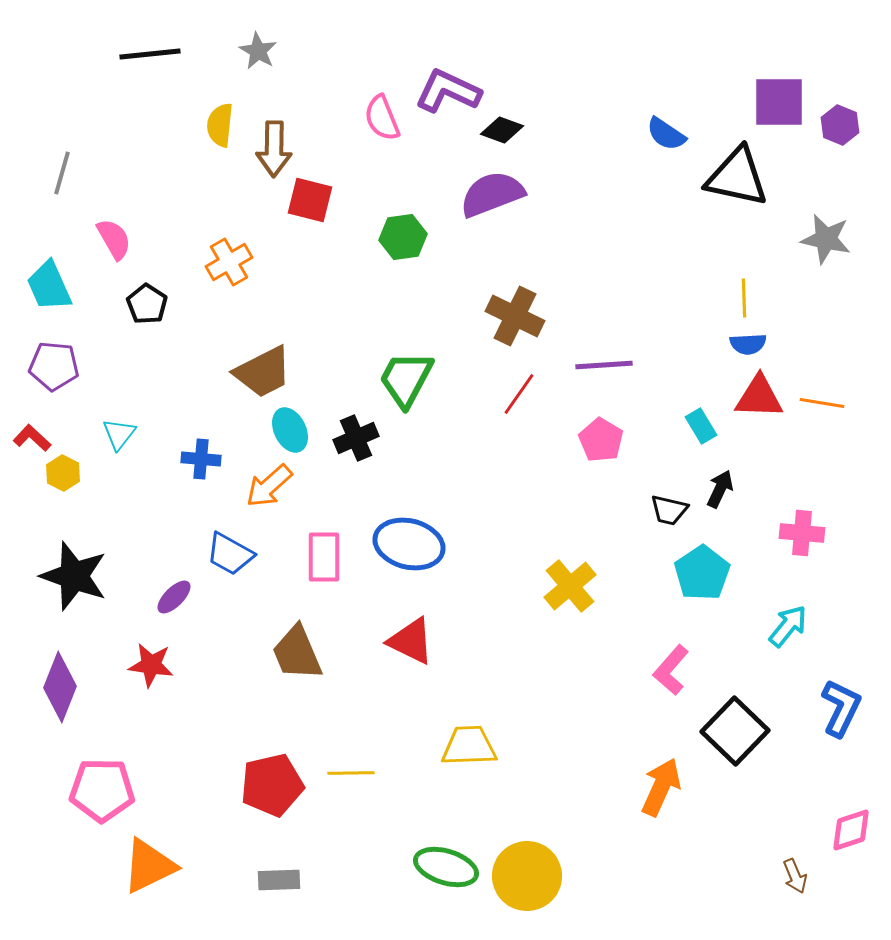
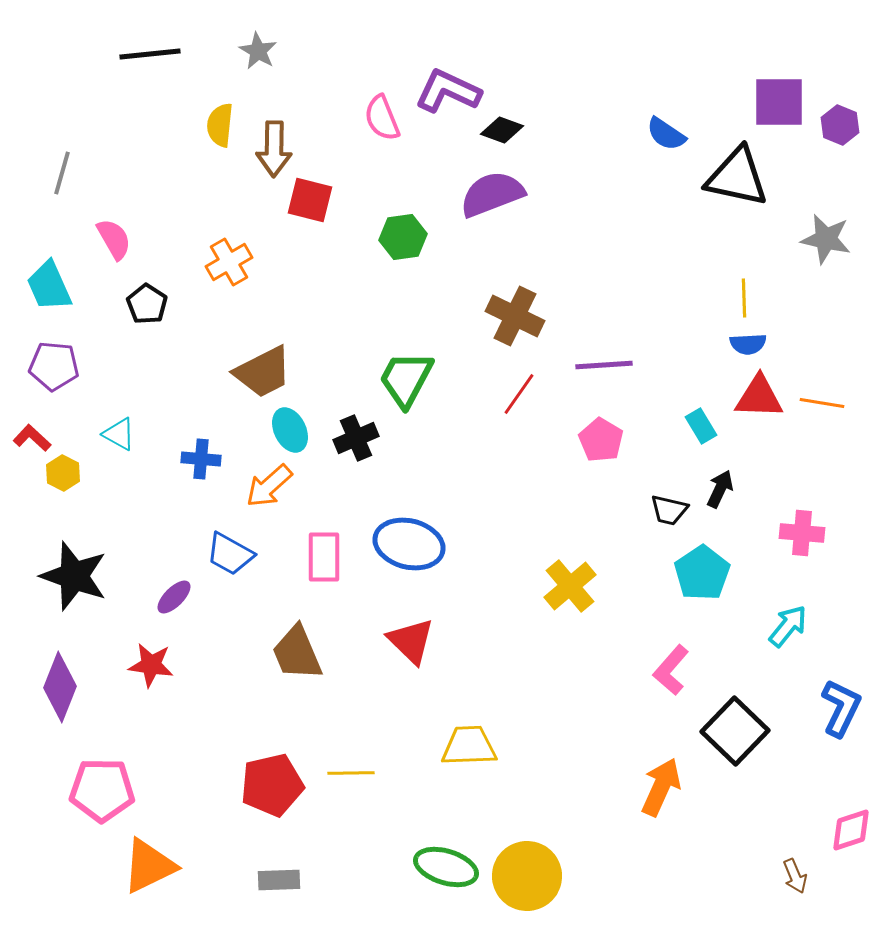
cyan triangle at (119, 434): rotated 39 degrees counterclockwise
red triangle at (411, 641): rotated 18 degrees clockwise
